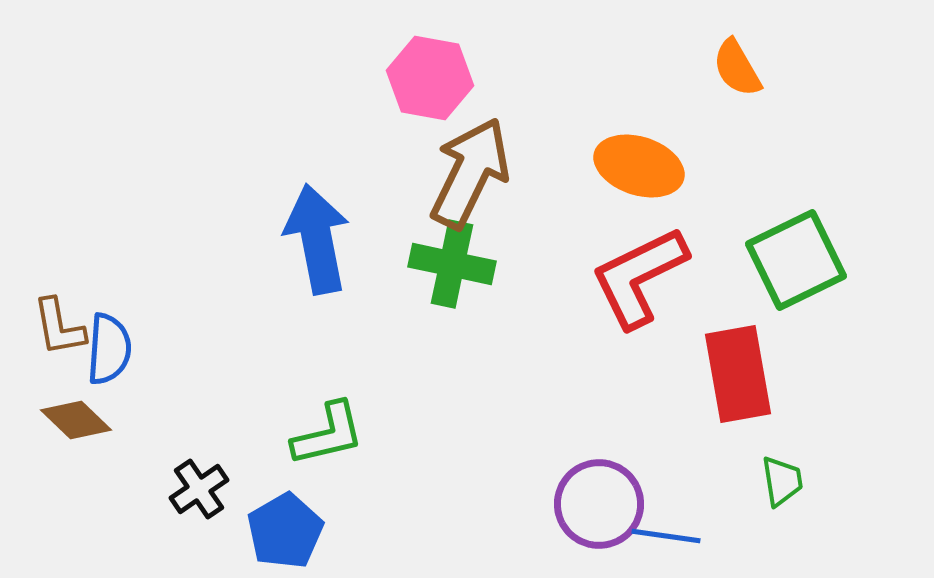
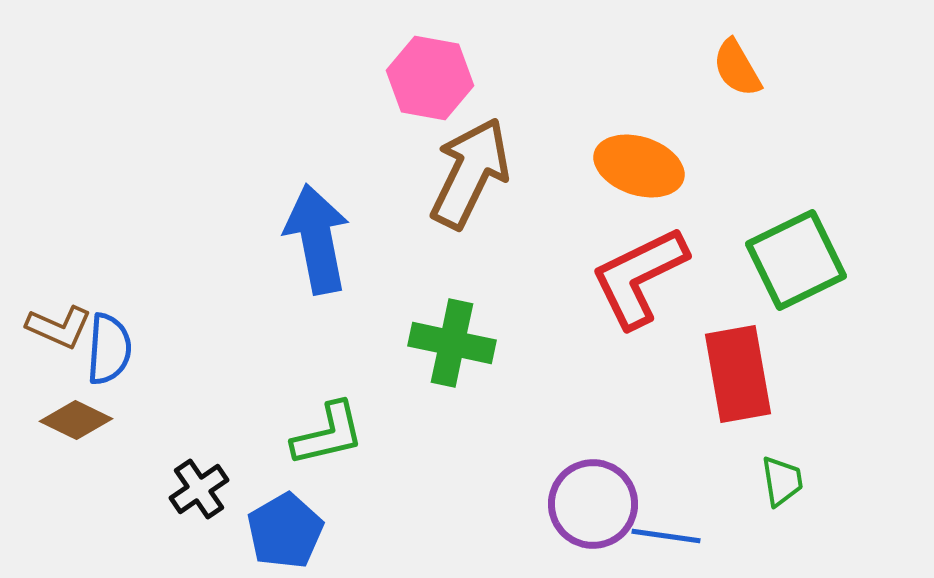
green cross: moved 79 px down
brown L-shape: rotated 56 degrees counterclockwise
brown diamond: rotated 18 degrees counterclockwise
purple circle: moved 6 px left
